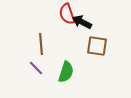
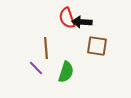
red semicircle: moved 4 px down
black arrow: rotated 24 degrees counterclockwise
brown line: moved 5 px right, 4 px down
